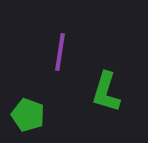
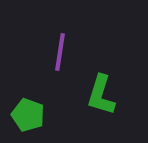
green L-shape: moved 5 px left, 3 px down
